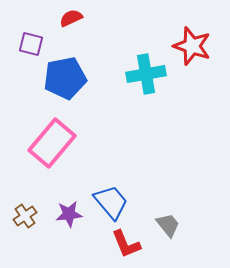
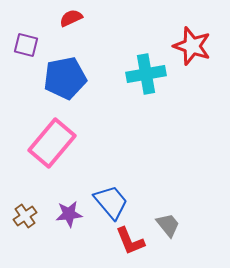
purple square: moved 5 px left, 1 px down
red L-shape: moved 4 px right, 3 px up
